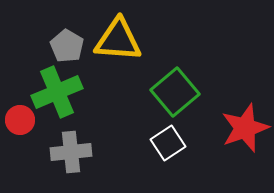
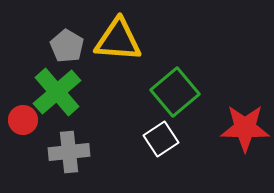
green cross: rotated 18 degrees counterclockwise
red circle: moved 3 px right
red star: rotated 21 degrees clockwise
white square: moved 7 px left, 4 px up
gray cross: moved 2 px left
